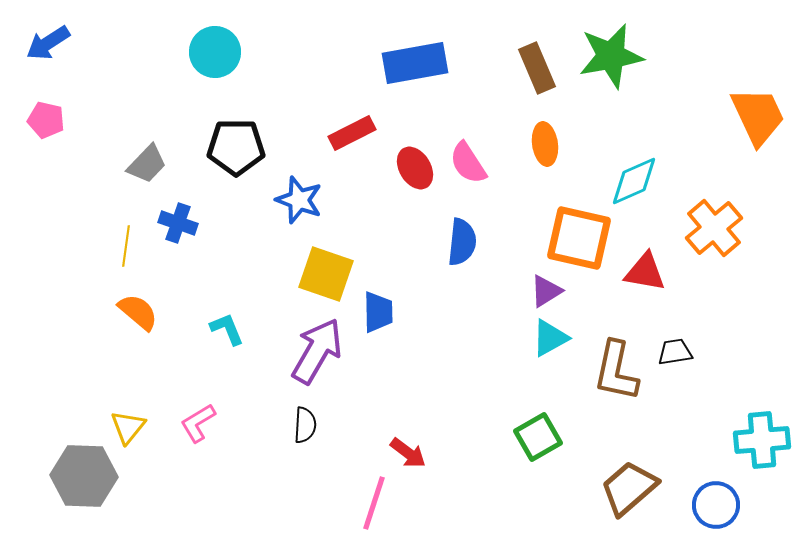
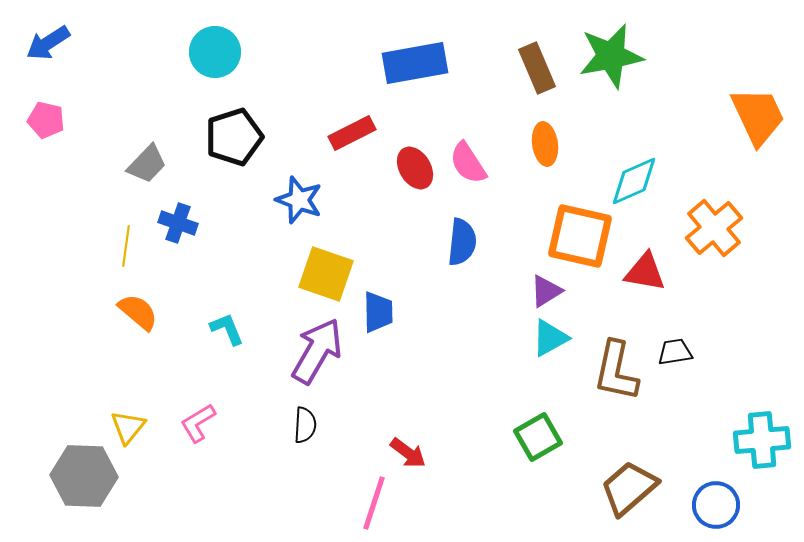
black pentagon: moved 2 px left, 10 px up; rotated 18 degrees counterclockwise
orange square: moved 1 px right, 2 px up
